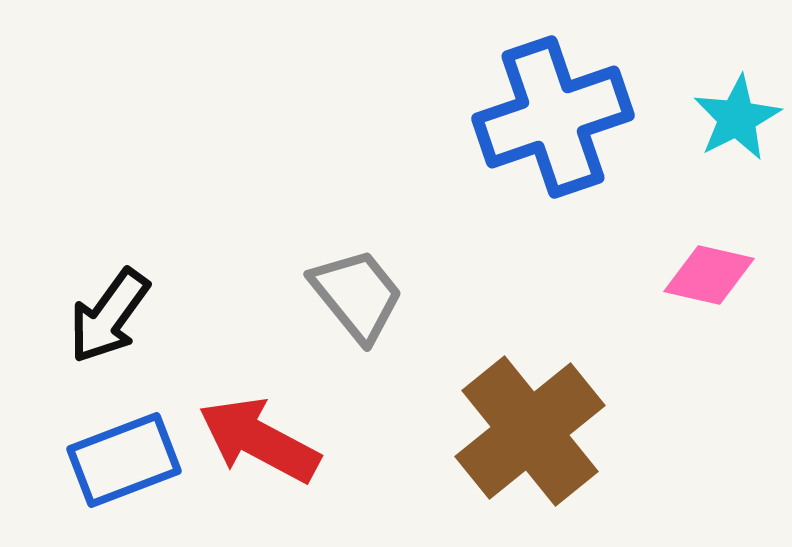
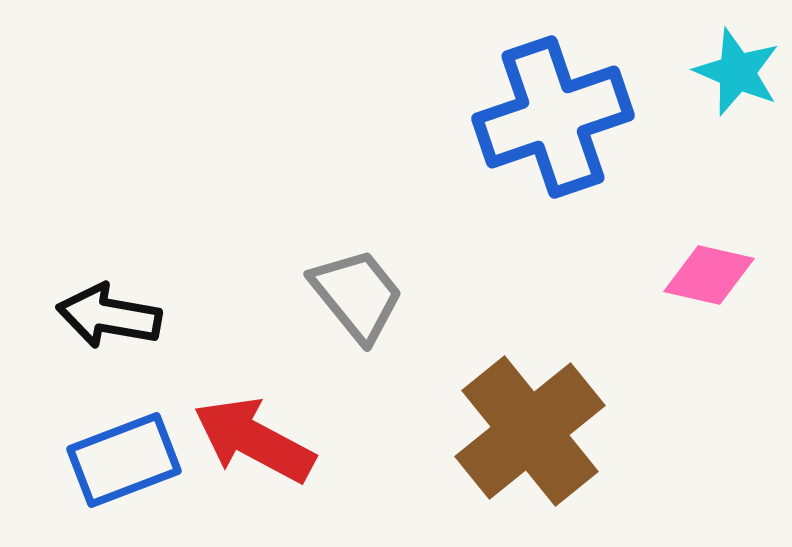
cyan star: moved 46 px up; rotated 22 degrees counterclockwise
black arrow: rotated 64 degrees clockwise
red arrow: moved 5 px left
